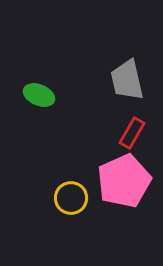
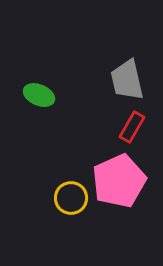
red rectangle: moved 6 px up
pink pentagon: moved 5 px left
